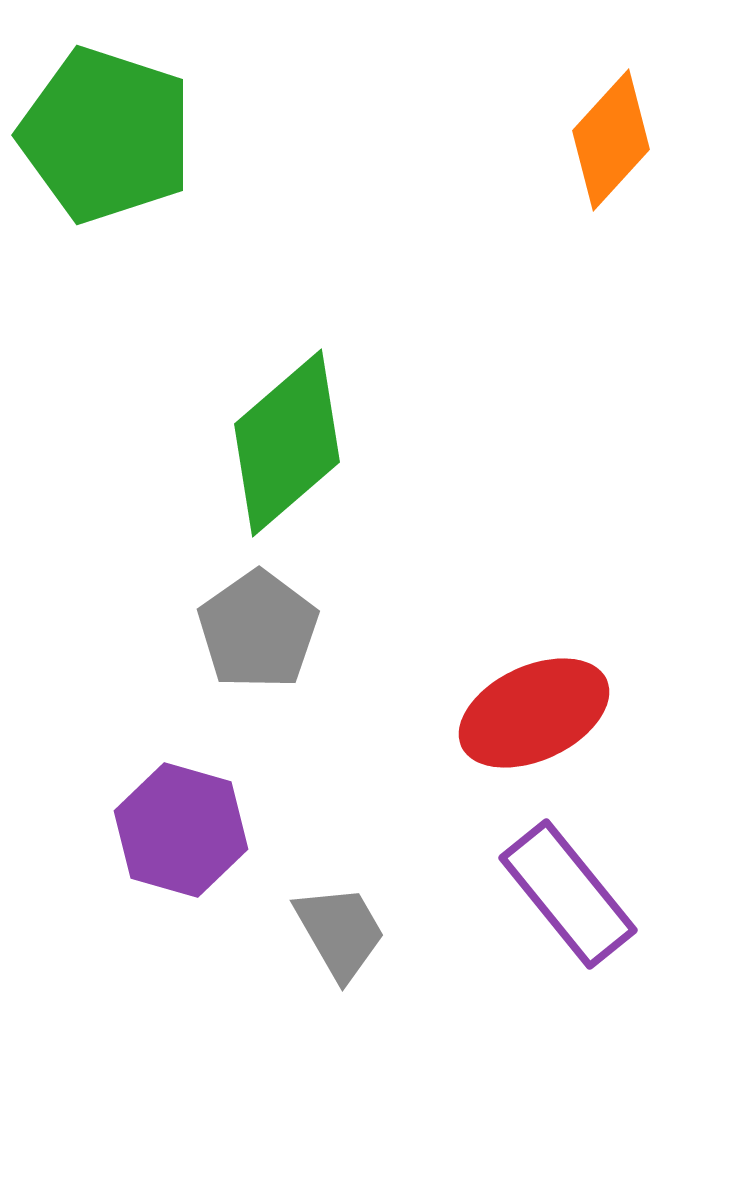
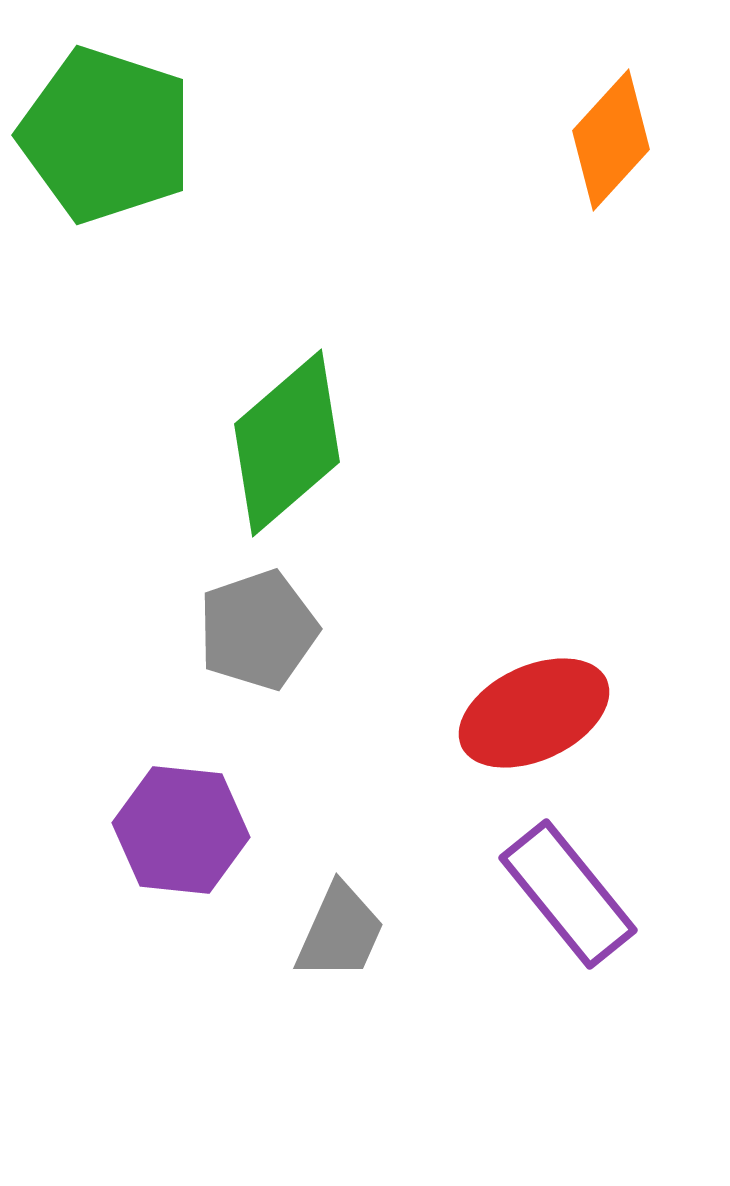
gray pentagon: rotated 16 degrees clockwise
purple hexagon: rotated 10 degrees counterclockwise
gray trapezoid: rotated 54 degrees clockwise
